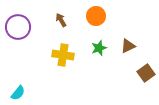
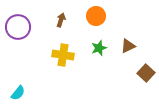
brown arrow: rotated 48 degrees clockwise
brown square: rotated 12 degrees counterclockwise
